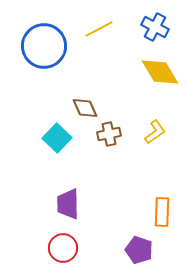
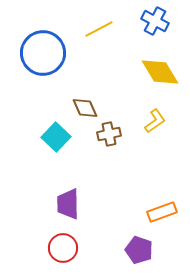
blue cross: moved 6 px up
blue circle: moved 1 px left, 7 px down
yellow L-shape: moved 11 px up
cyan square: moved 1 px left, 1 px up
orange rectangle: rotated 68 degrees clockwise
